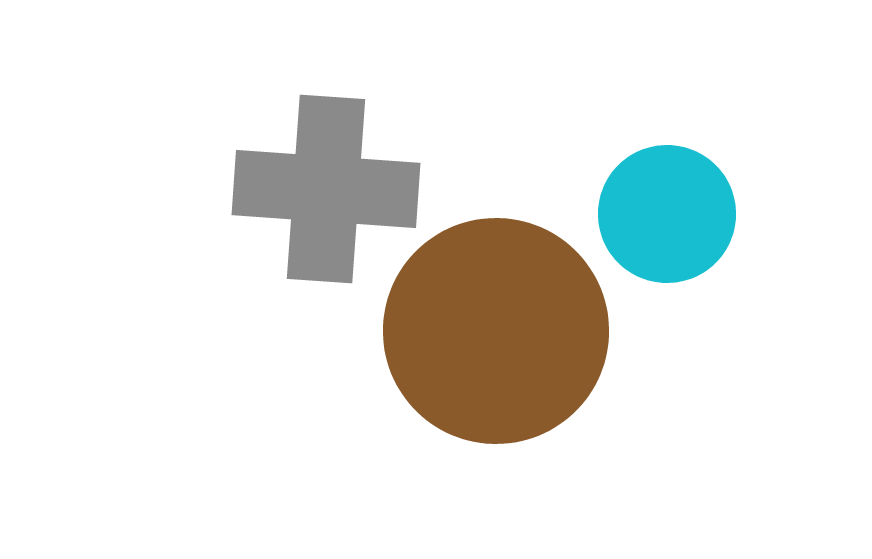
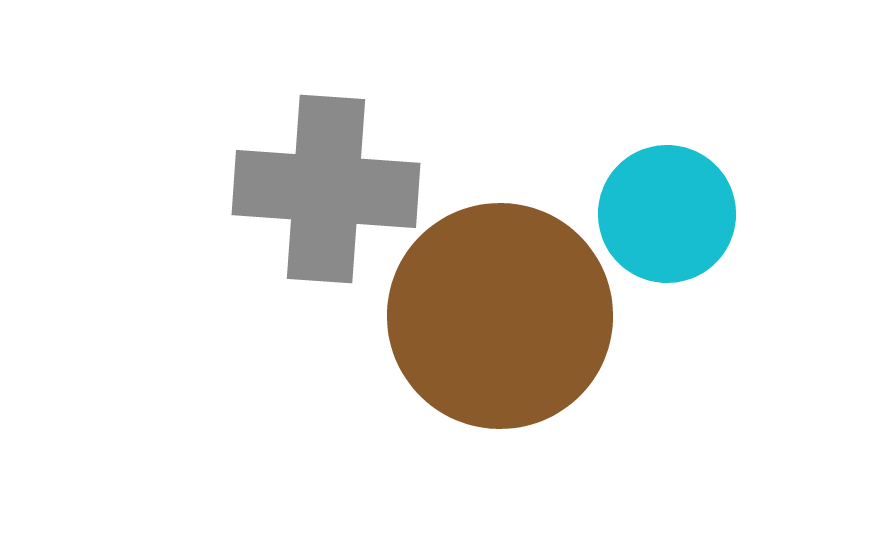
brown circle: moved 4 px right, 15 px up
